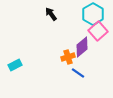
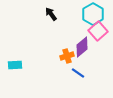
orange cross: moved 1 px left, 1 px up
cyan rectangle: rotated 24 degrees clockwise
